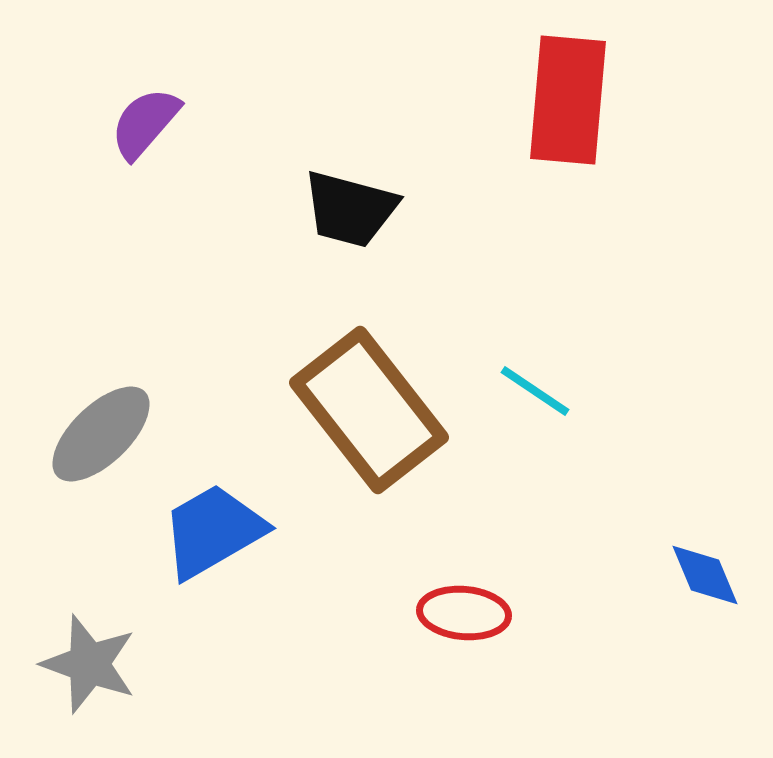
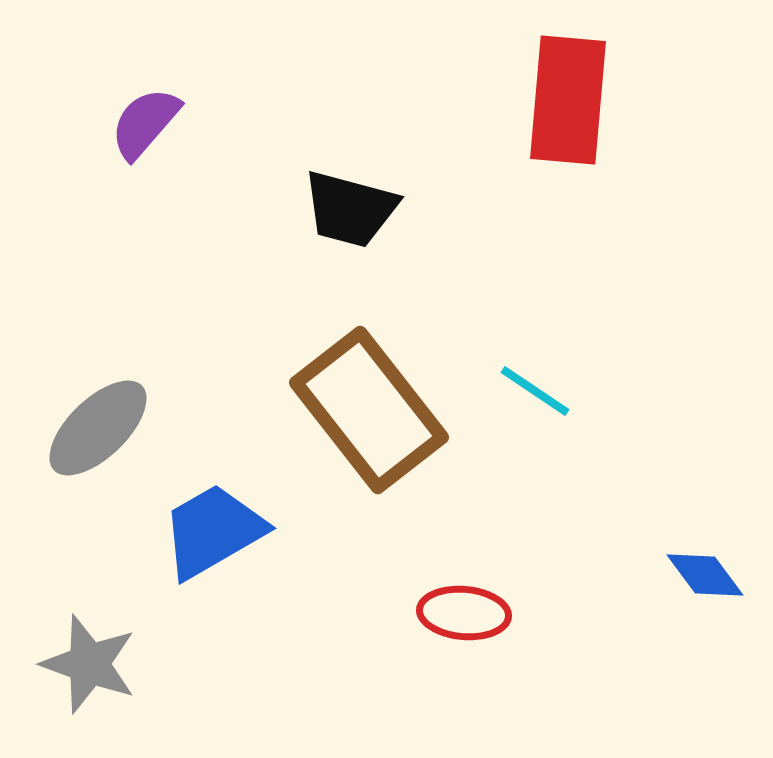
gray ellipse: moved 3 px left, 6 px up
blue diamond: rotated 14 degrees counterclockwise
